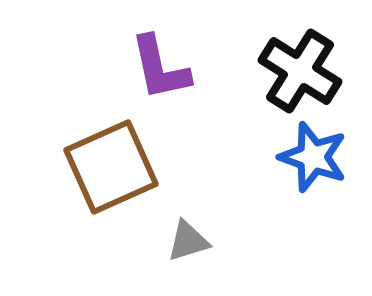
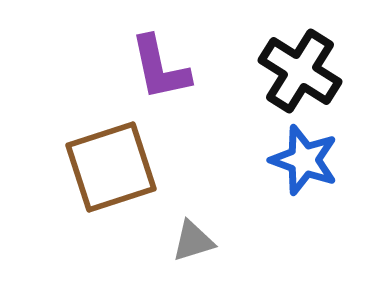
blue star: moved 9 px left, 3 px down
brown square: rotated 6 degrees clockwise
gray triangle: moved 5 px right
